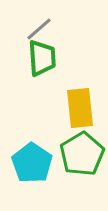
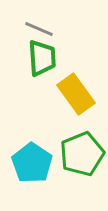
gray line: rotated 64 degrees clockwise
yellow rectangle: moved 4 px left, 14 px up; rotated 30 degrees counterclockwise
green pentagon: rotated 9 degrees clockwise
